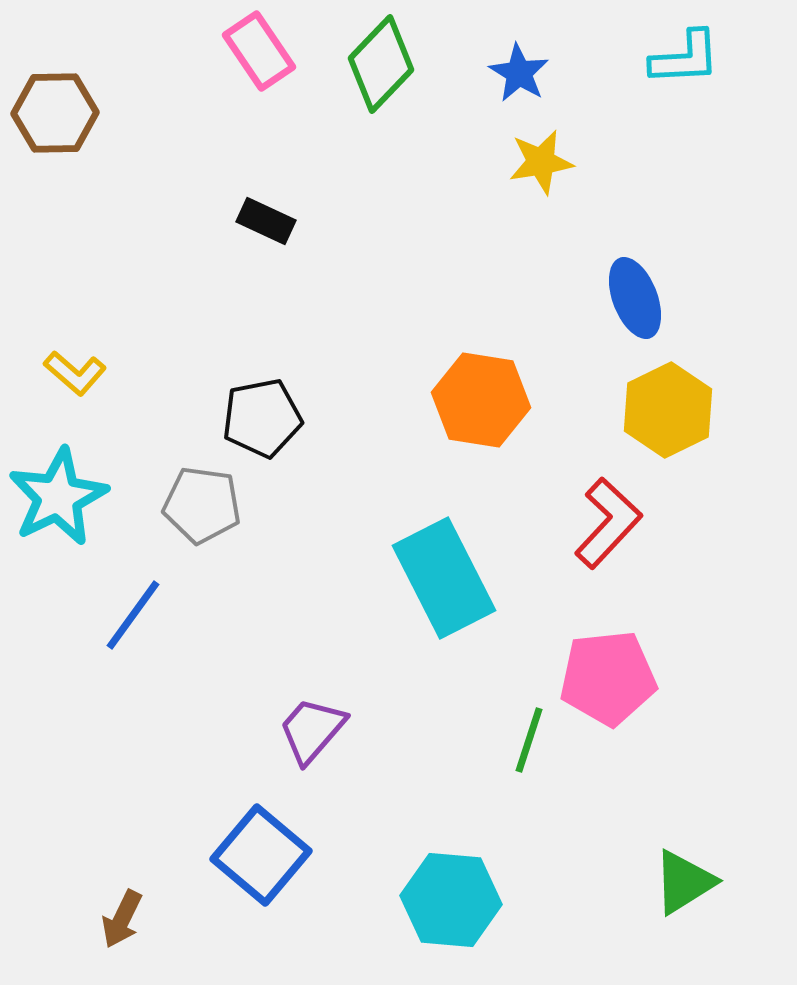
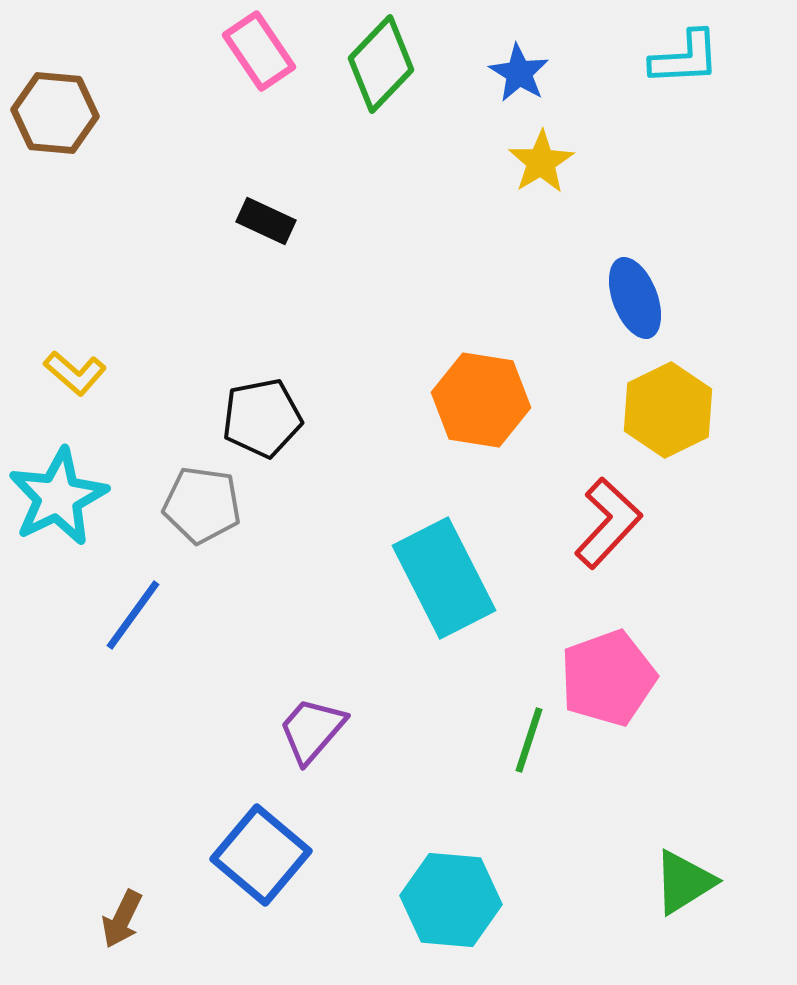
brown hexagon: rotated 6 degrees clockwise
yellow star: rotated 22 degrees counterclockwise
pink pentagon: rotated 14 degrees counterclockwise
